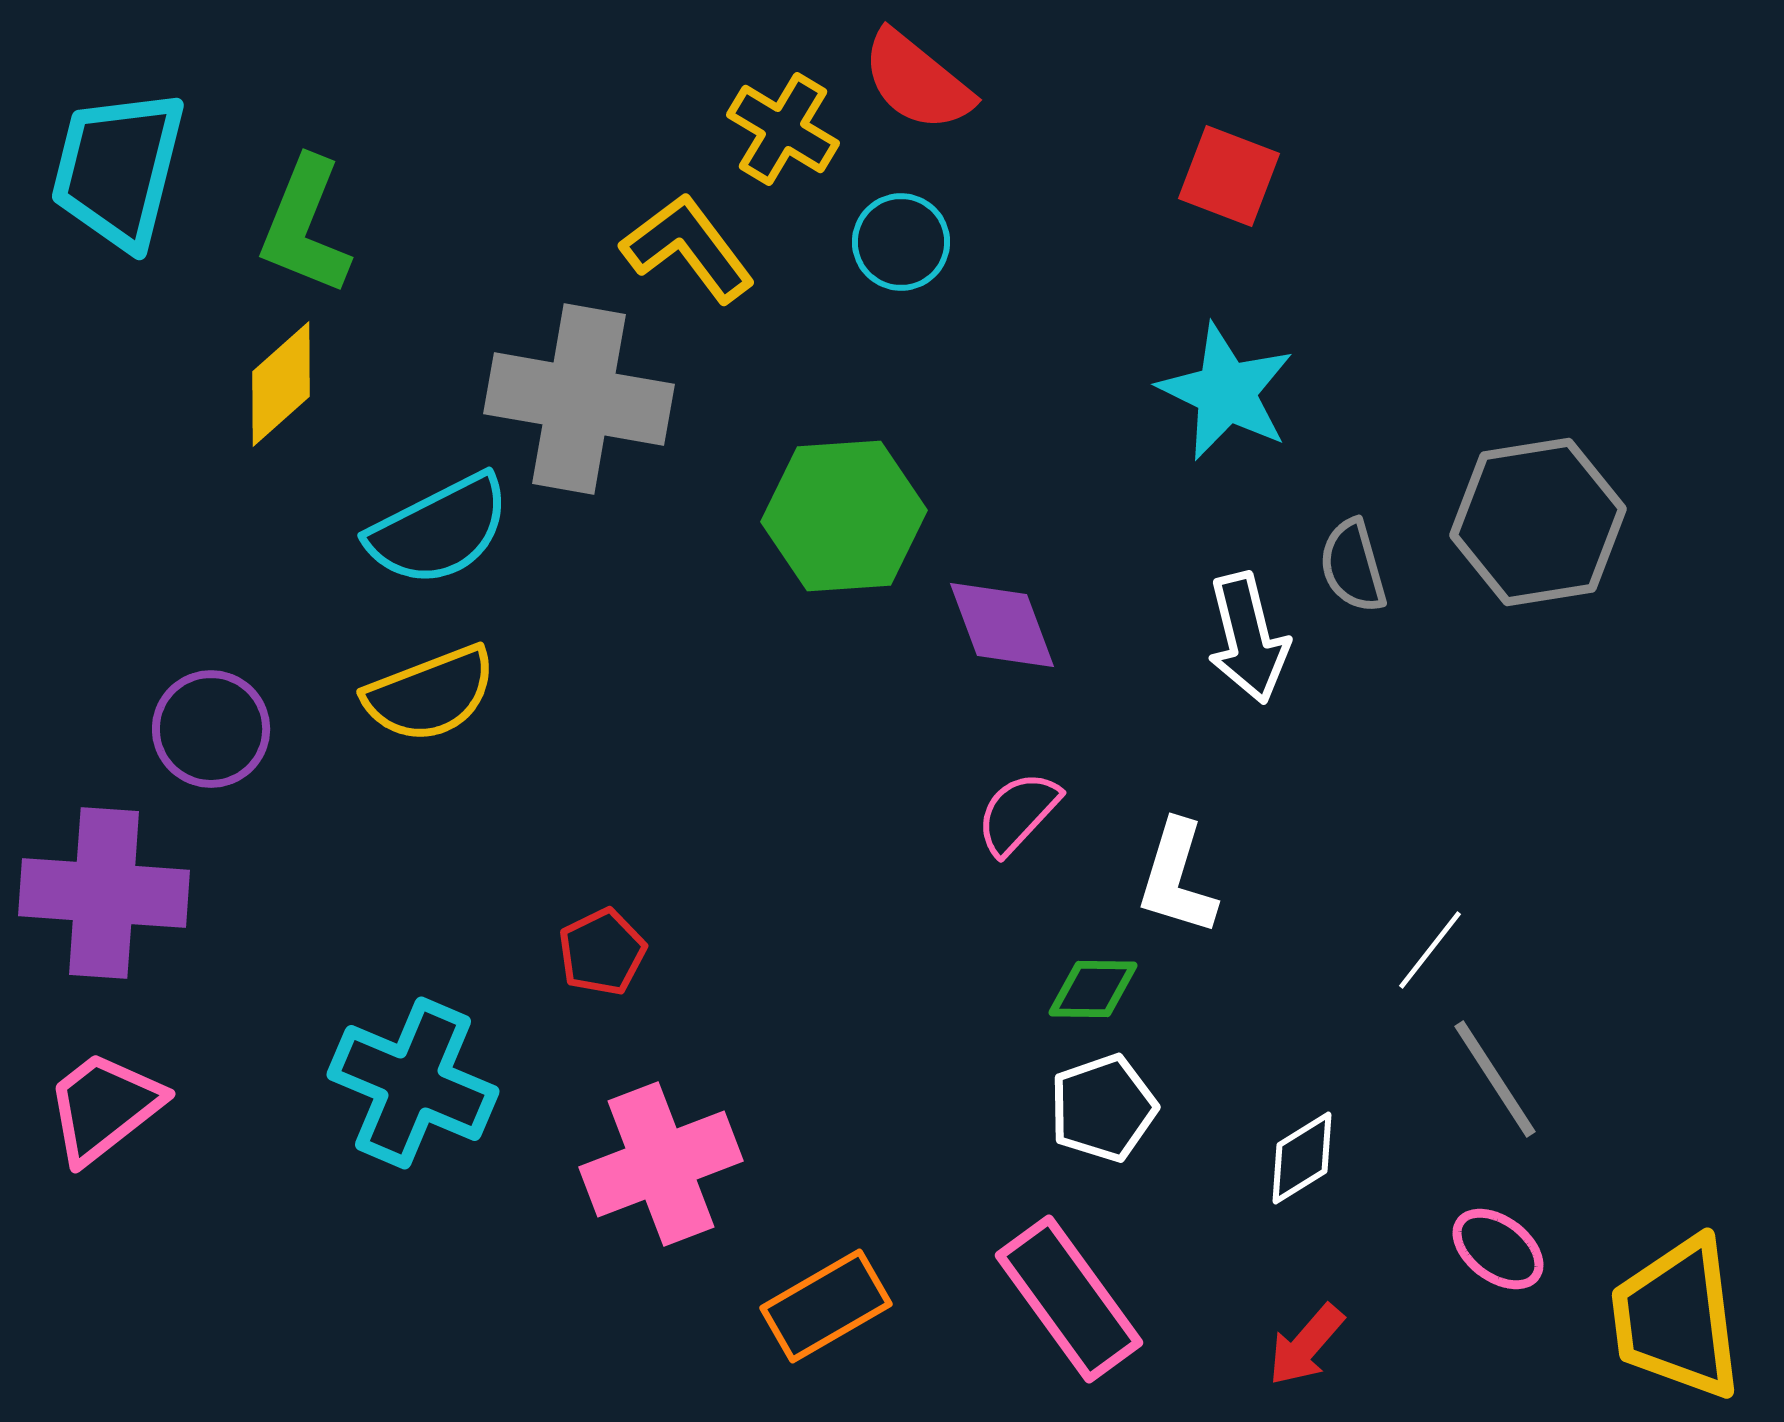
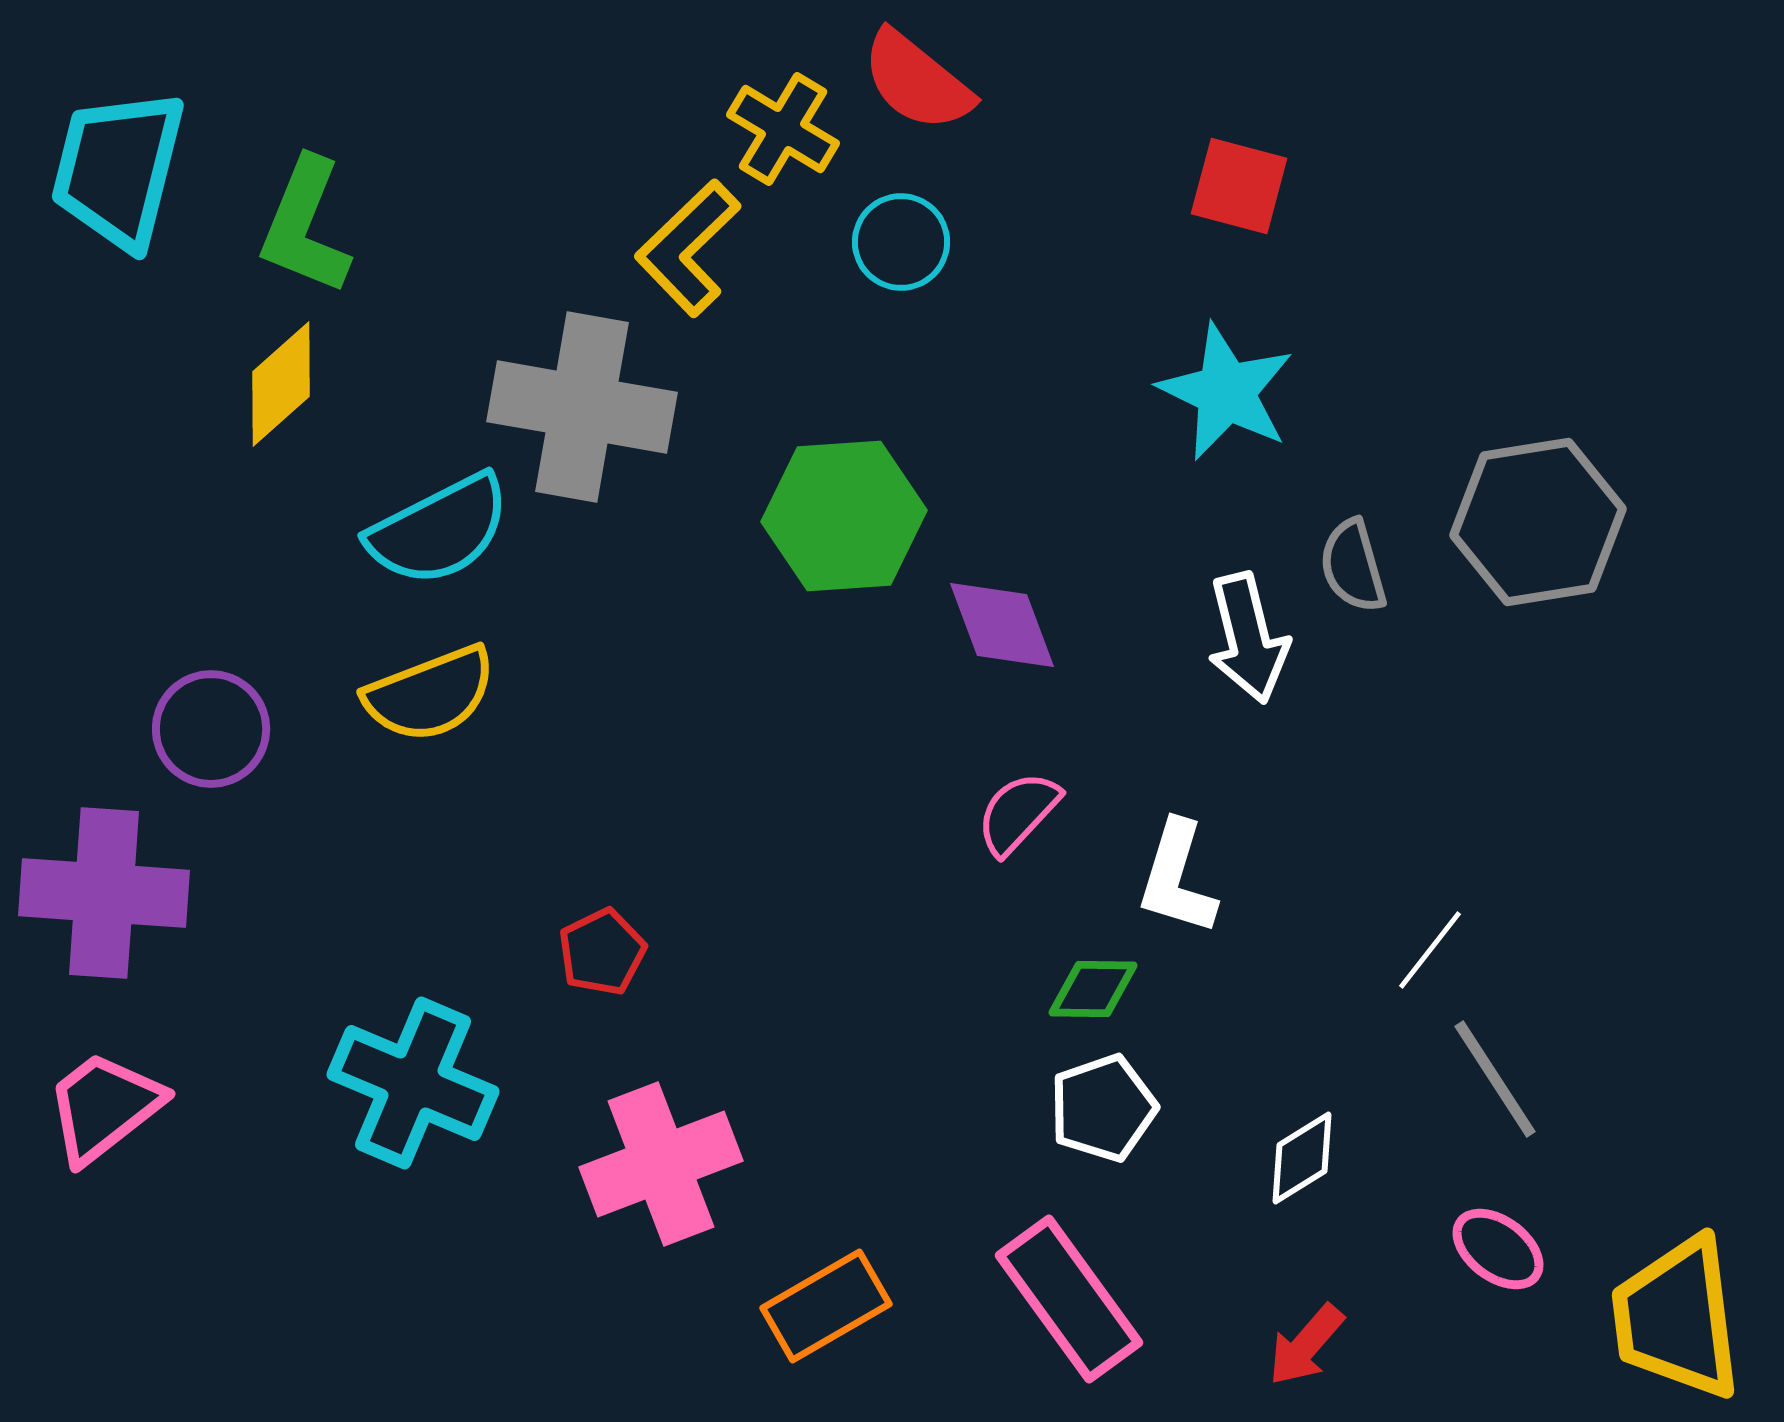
red square: moved 10 px right, 10 px down; rotated 6 degrees counterclockwise
yellow L-shape: rotated 97 degrees counterclockwise
gray cross: moved 3 px right, 8 px down
